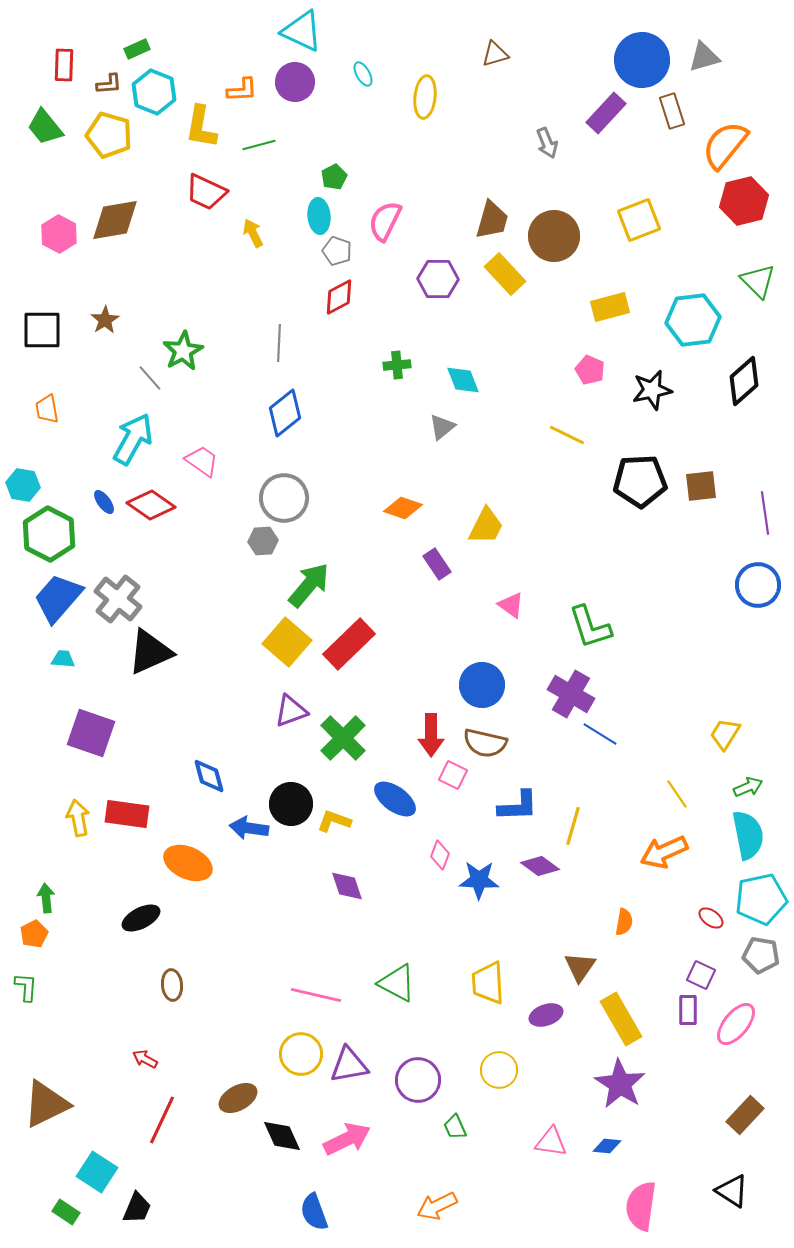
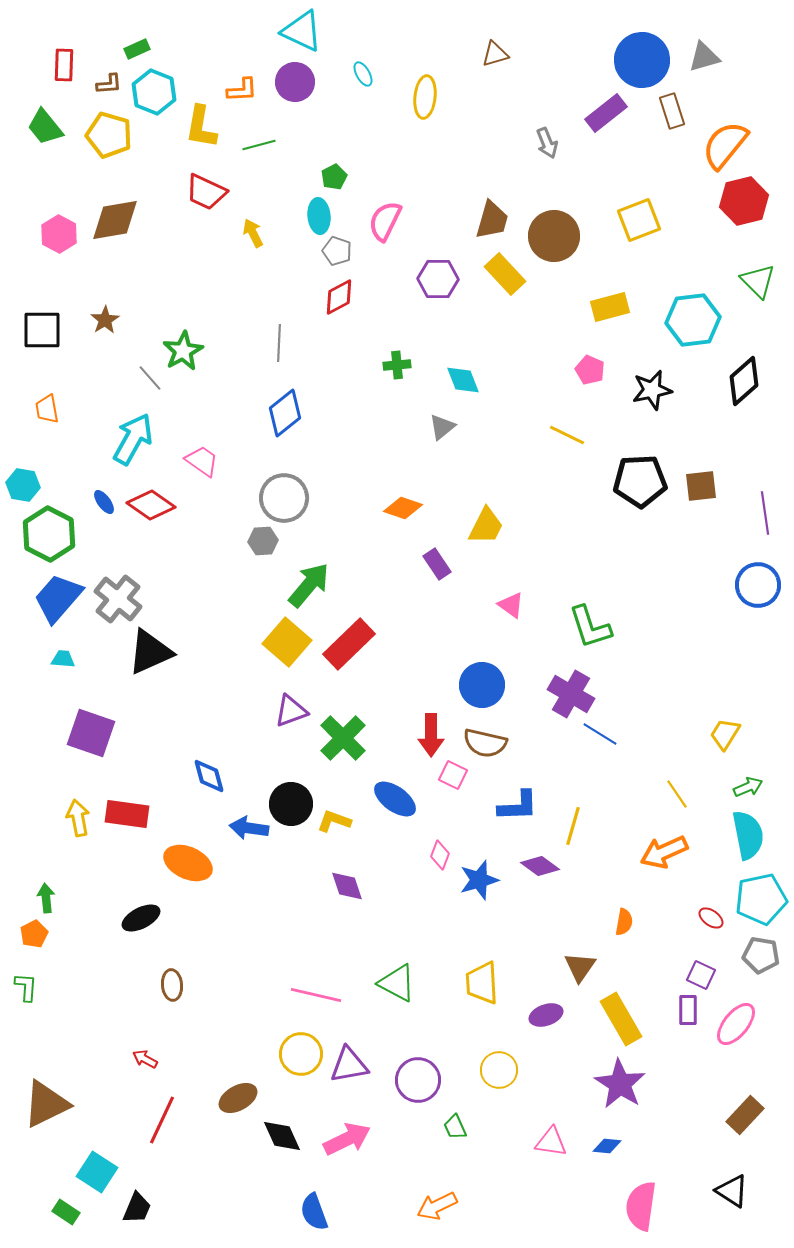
purple rectangle at (606, 113): rotated 9 degrees clockwise
blue star at (479, 880): rotated 18 degrees counterclockwise
yellow trapezoid at (488, 983): moved 6 px left
